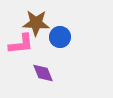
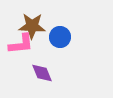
brown star: moved 4 px left, 3 px down
purple diamond: moved 1 px left
